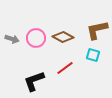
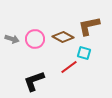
brown L-shape: moved 8 px left, 4 px up
pink circle: moved 1 px left, 1 px down
cyan square: moved 9 px left, 2 px up
red line: moved 4 px right, 1 px up
